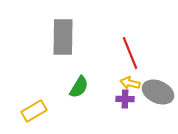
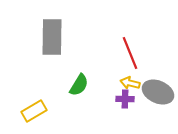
gray rectangle: moved 11 px left
green semicircle: moved 2 px up
